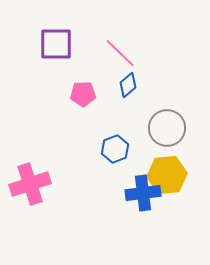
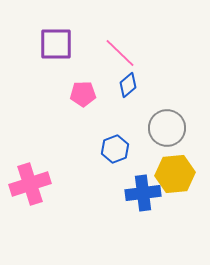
yellow hexagon: moved 8 px right, 1 px up
